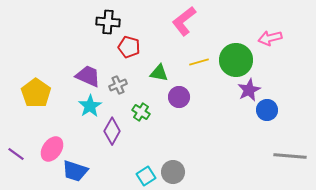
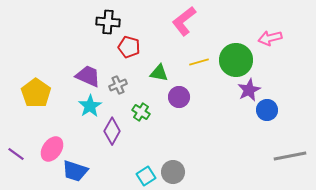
gray line: rotated 16 degrees counterclockwise
